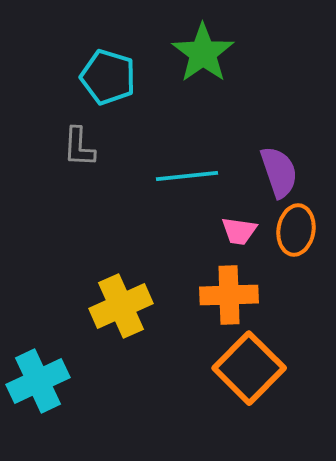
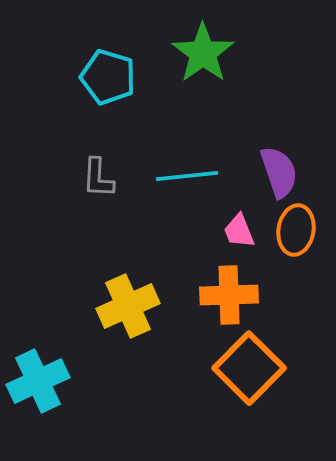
gray L-shape: moved 19 px right, 31 px down
pink trapezoid: rotated 60 degrees clockwise
yellow cross: moved 7 px right
